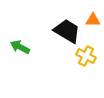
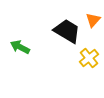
orange triangle: rotated 49 degrees counterclockwise
yellow cross: moved 3 px right, 2 px down; rotated 24 degrees clockwise
